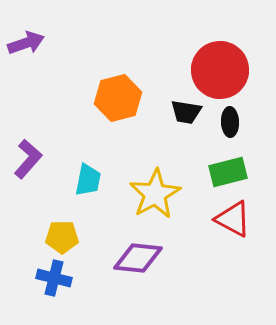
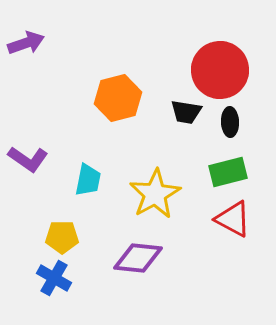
purple L-shape: rotated 84 degrees clockwise
blue cross: rotated 16 degrees clockwise
